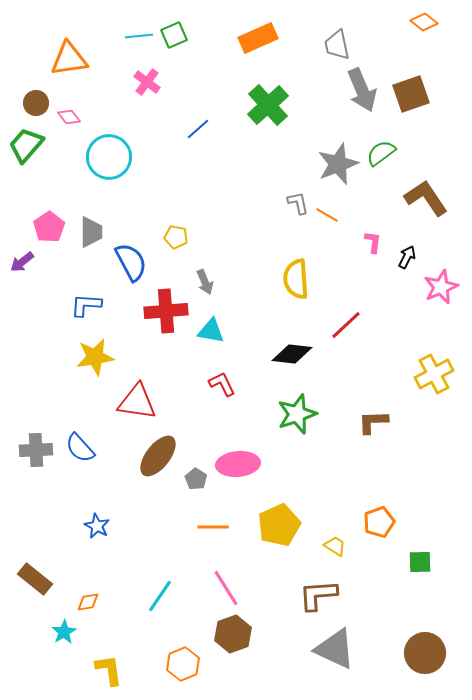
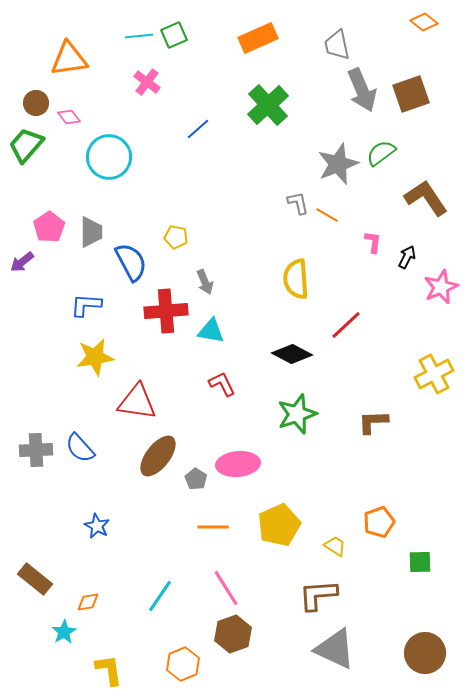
black diamond at (292, 354): rotated 21 degrees clockwise
